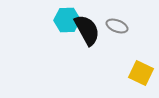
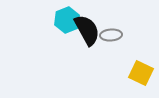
cyan hexagon: rotated 20 degrees counterclockwise
gray ellipse: moved 6 px left, 9 px down; rotated 25 degrees counterclockwise
